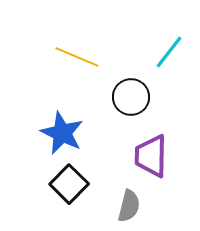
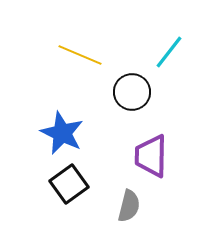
yellow line: moved 3 px right, 2 px up
black circle: moved 1 px right, 5 px up
black square: rotated 9 degrees clockwise
